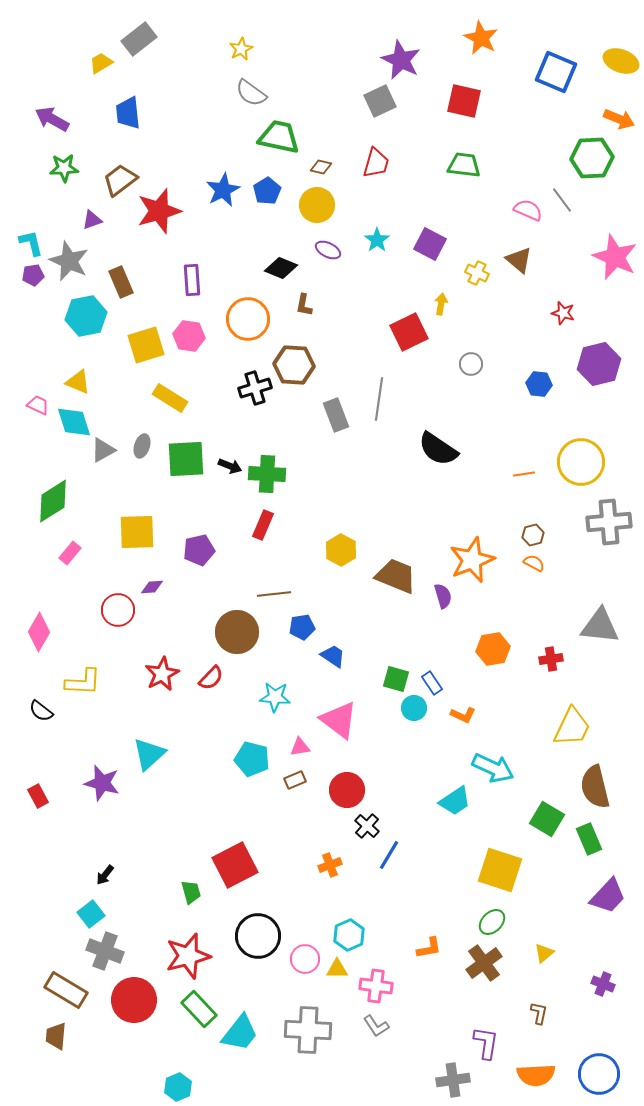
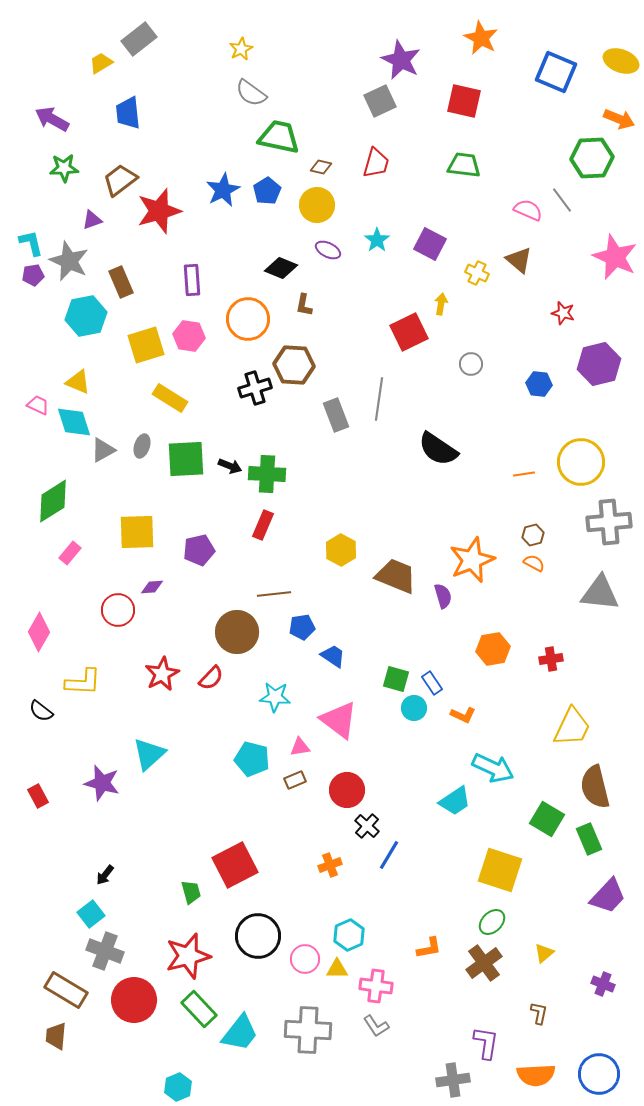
gray triangle at (600, 626): moved 33 px up
